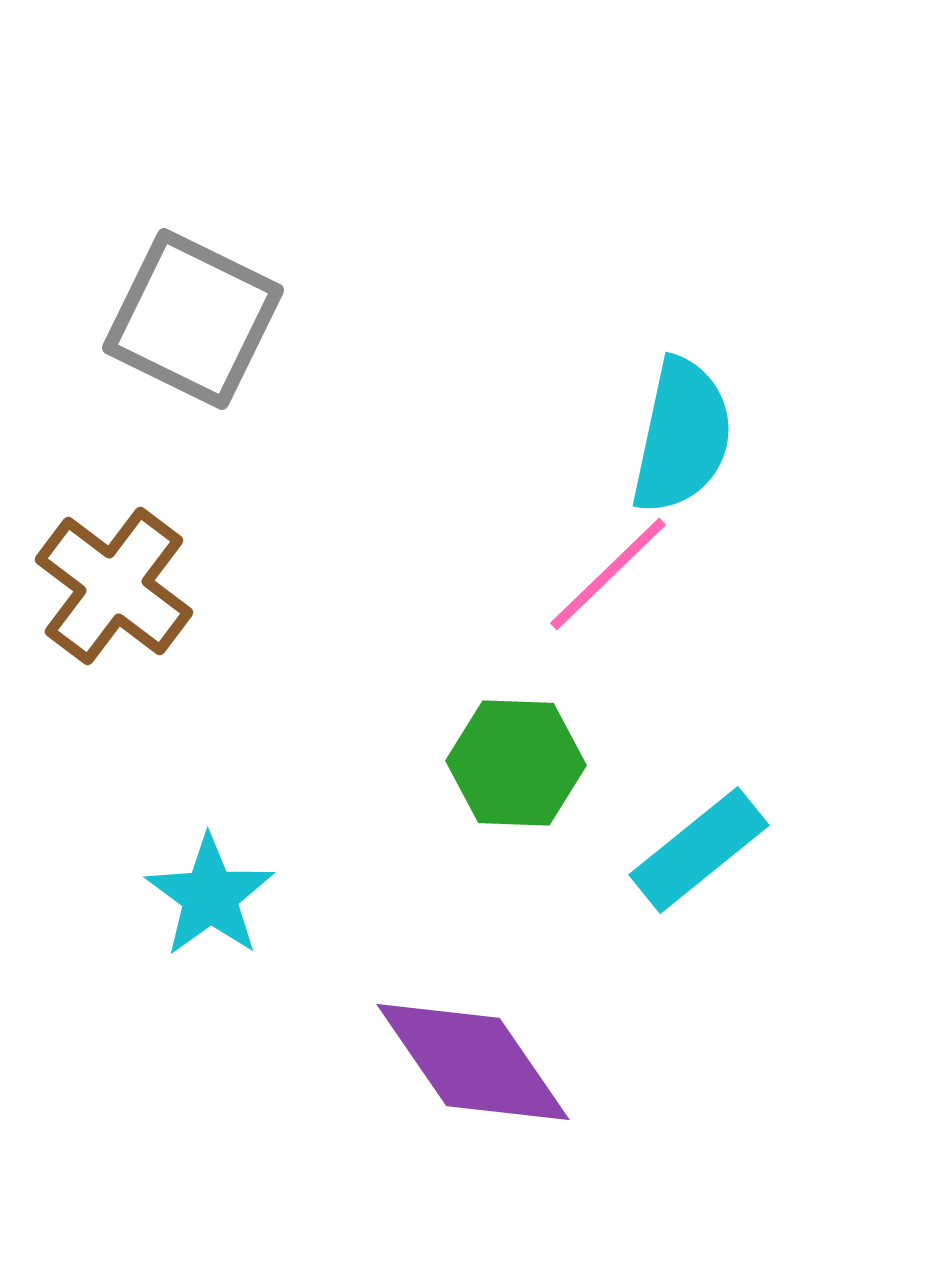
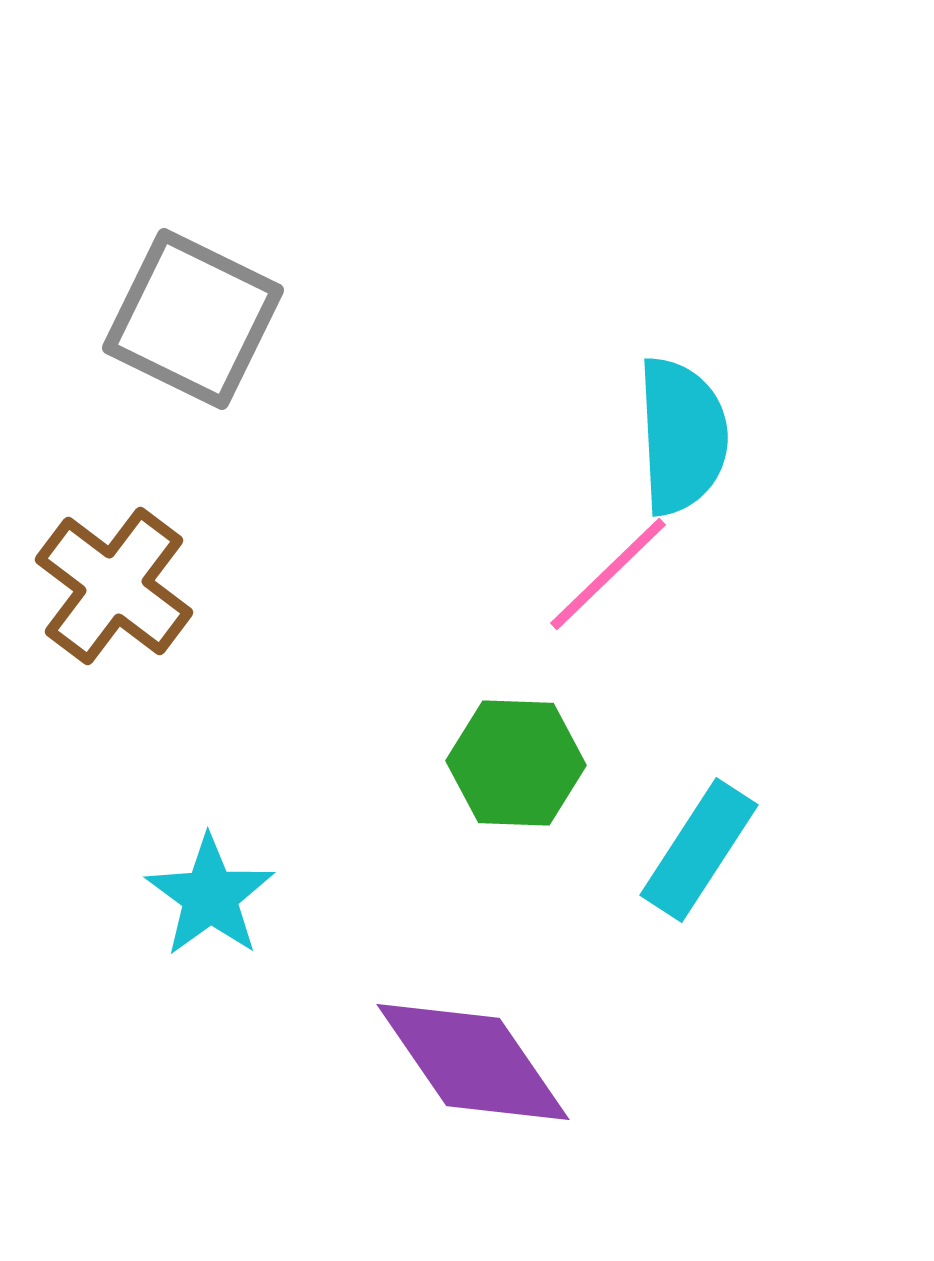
cyan semicircle: rotated 15 degrees counterclockwise
cyan rectangle: rotated 18 degrees counterclockwise
